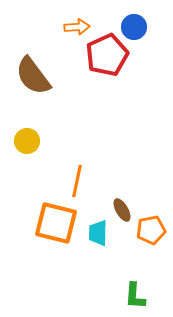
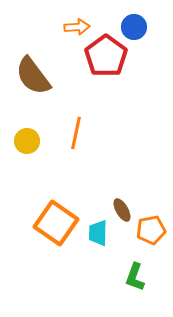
red pentagon: moved 1 px left, 1 px down; rotated 12 degrees counterclockwise
orange line: moved 1 px left, 48 px up
orange square: rotated 21 degrees clockwise
green L-shape: moved 19 px up; rotated 16 degrees clockwise
